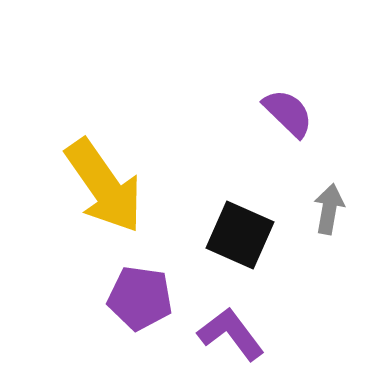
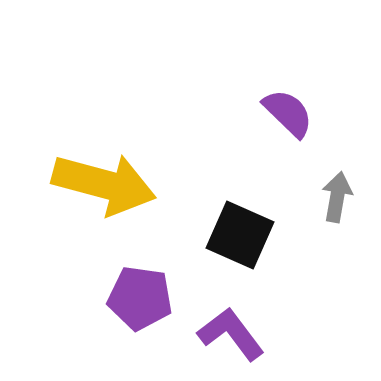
yellow arrow: moved 2 px up; rotated 40 degrees counterclockwise
gray arrow: moved 8 px right, 12 px up
